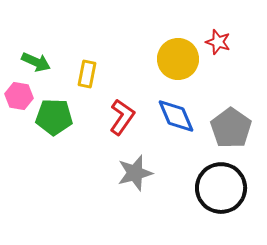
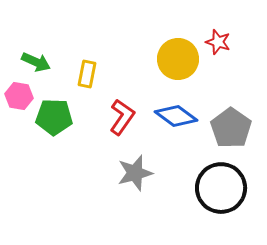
blue diamond: rotated 30 degrees counterclockwise
